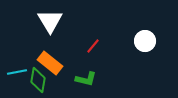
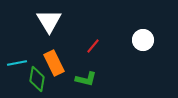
white triangle: moved 1 px left
white circle: moved 2 px left, 1 px up
orange rectangle: moved 4 px right; rotated 25 degrees clockwise
cyan line: moved 9 px up
green diamond: moved 1 px left, 1 px up
